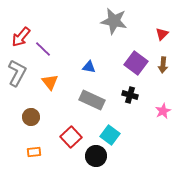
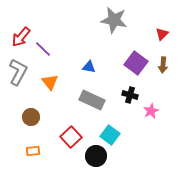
gray star: moved 1 px up
gray L-shape: moved 1 px right, 1 px up
pink star: moved 12 px left
orange rectangle: moved 1 px left, 1 px up
